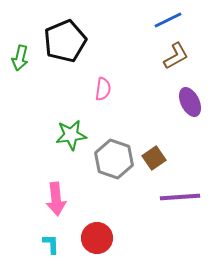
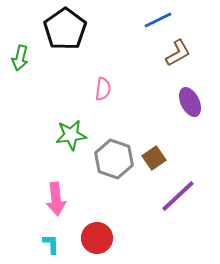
blue line: moved 10 px left
black pentagon: moved 12 px up; rotated 12 degrees counterclockwise
brown L-shape: moved 2 px right, 3 px up
purple line: moved 2 px left, 1 px up; rotated 39 degrees counterclockwise
